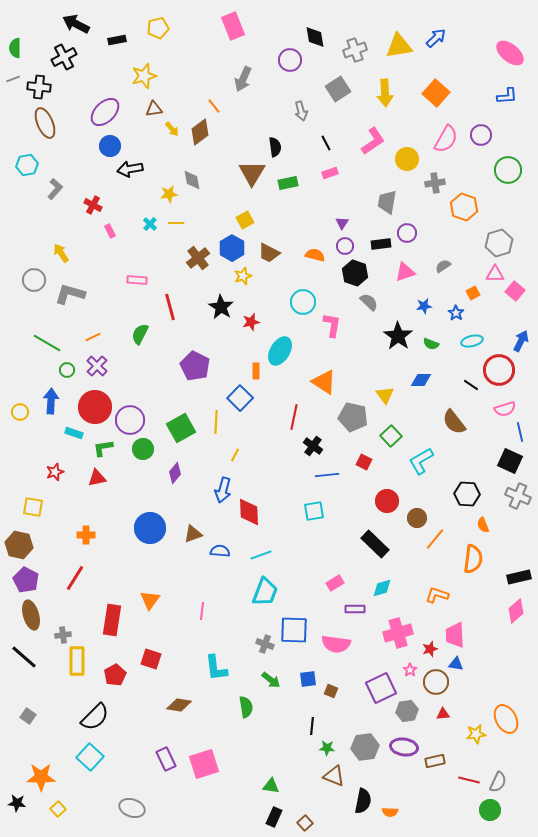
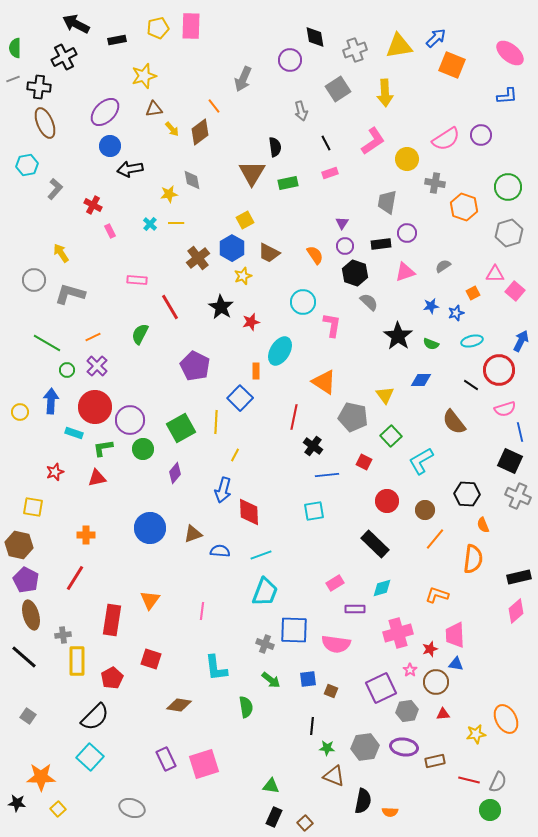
pink rectangle at (233, 26): moved 42 px left; rotated 24 degrees clockwise
orange square at (436, 93): moved 16 px right, 28 px up; rotated 20 degrees counterclockwise
pink semicircle at (446, 139): rotated 28 degrees clockwise
green circle at (508, 170): moved 17 px down
gray cross at (435, 183): rotated 18 degrees clockwise
gray hexagon at (499, 243): moved 10 px right, 10 px up
orange semicircle at (315, 255): rotated 42 degrees clockwise
blue star at (424, 306): moved 7 px right
red line at (170, 307): rotated 16 degrees counterclockwise
blue star at (456, 313): rotated 21 degrees clockwise
brown circle at (417, 518): moved 8 px right, 8 px up
red pentagon at (115, 675): moved 3 px left, 3 px down
